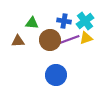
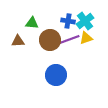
blue cross: moved 4 px right
